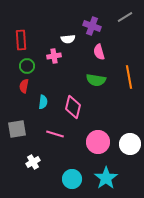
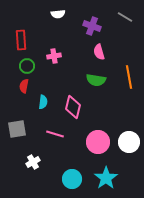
gray line: rotated 63 degrees clockwise
white semicircle: moved 10 px left, 25 px up
white circle: moved 1 px left, 2 px up
